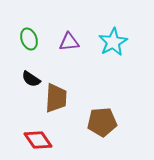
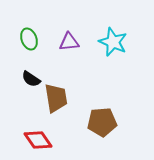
cyan star: rotated 20 degrees counterclockwise
brown trapezoid: rotated 12 degrees counterclockwise
